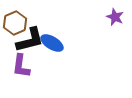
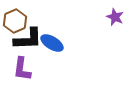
brown hexagon: moved 2 px up
black L-shape: moved 2 px left, 1 px up; rotated 12 degrees clockwise
purple L-shape: moved 1 px right, 3 px down
